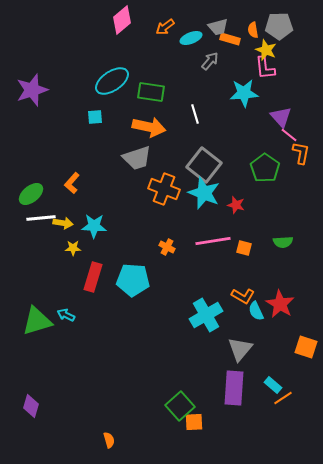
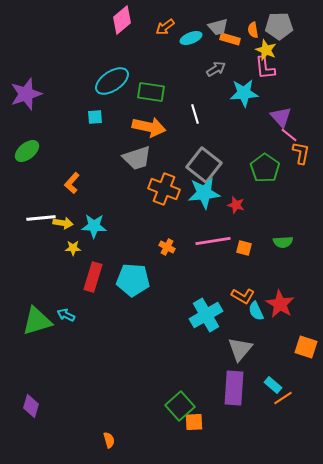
gray arrow at (210, 61): moved 6 px right, 8 px down; rotated 18 degrees clockwise
purple star at (32, 90): moved 6 px left, 4 px down
cyan star at (204, 193): rotated 28 degrees counterclockwise
green ellipse at (31, 194): moved 4 px left, 43 px up
